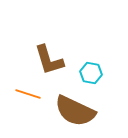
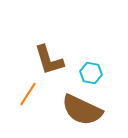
orange line: rotated 75 degrees counterclockwise
brown semicircle: moved 7 px right, 1 px up
